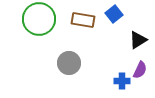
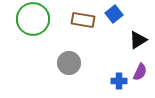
green circle: moved 6 px left
purple semicircle: moved 2 px down
blue cross: moved 3 px left
